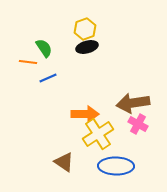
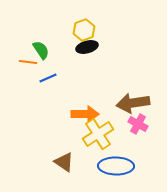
yellow hexagon: moved 1 px left, 1 px down
green semicircle: moved 3 px left, 2 px down
